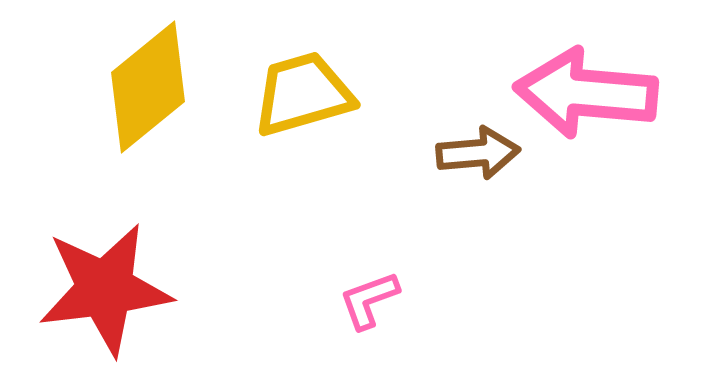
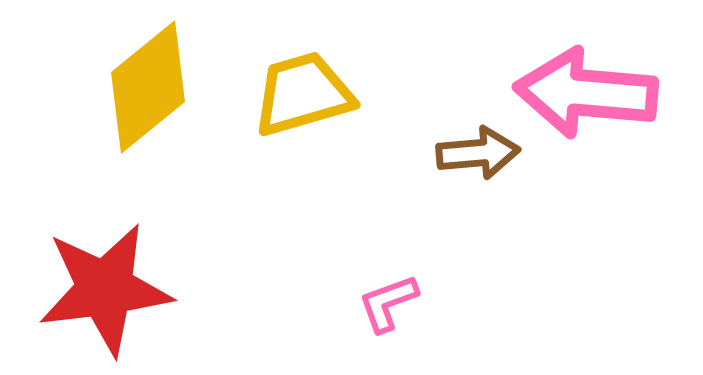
pink L-shape: moved 19 px right, 3 px down
